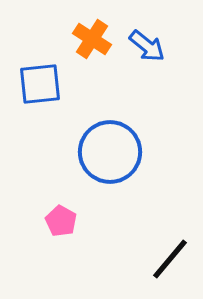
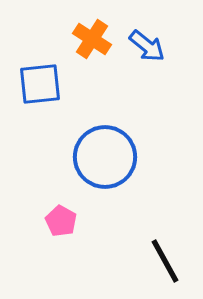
blue circle: moved 5 px left, 5 px down
black line: moved 5 px left, 2 px down; rotated 69 degrees counterclockwise
